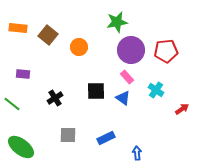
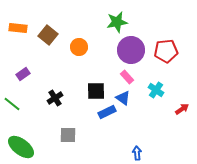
purple rectangle: rotated 40 degrees counterclockwise
blue rectangle: moved 1 px right, 26 px up
